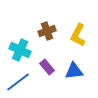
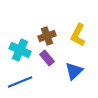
brown cross: moved 5 px down
purple rectangle: moved 9 px up
blue triangle: rotated 36 degrees counterclockwise
blue line: moved 2 px right; rotated 15 degrees clockwise
